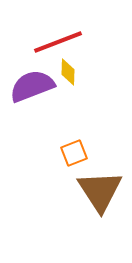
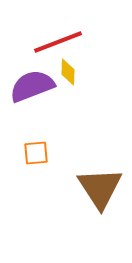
orange square: moved 38 px left; rotated 16 degrees clockwise
brown triangle: moved 3 px up
